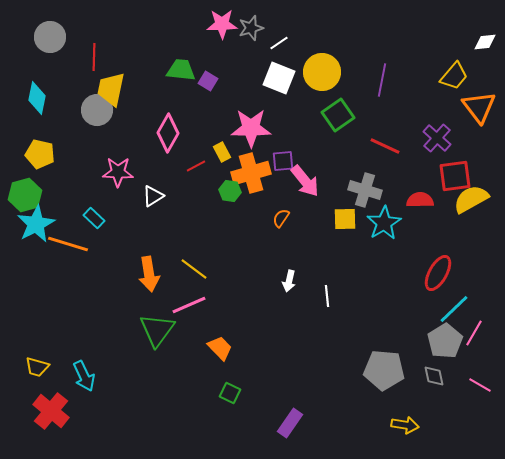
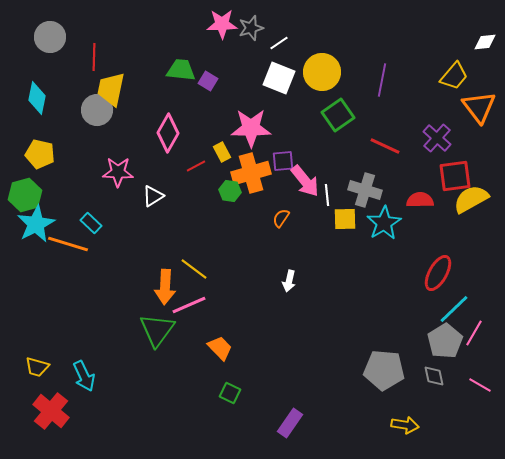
cyan rectangle at (94, 218): moved 3 px left, 5 px down
orange arrow at (149, 274): moved 16 px right, 13 px down; rotated 12 degrees clockwise
white line at (327, 296): moved 101 px up
